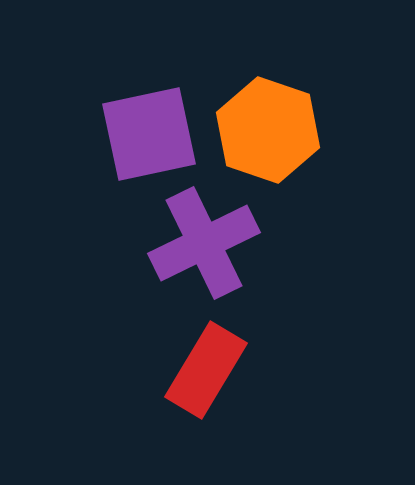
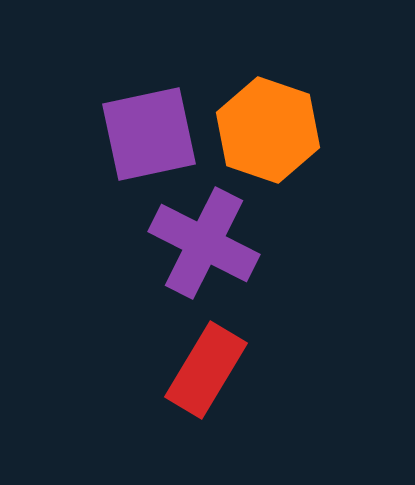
purple cross: rotated 37 degrees counterclockwise
